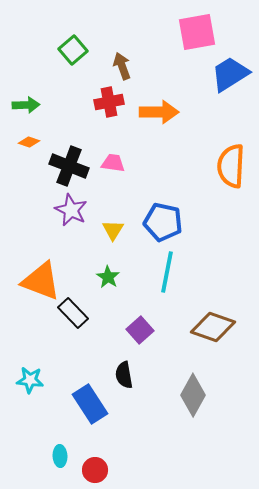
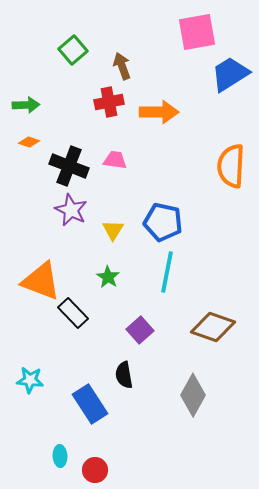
pink trapezoid: moved 2 px right, 3 px up
